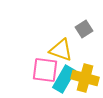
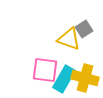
yellow triangle: moved 8 px right, 11 px up
